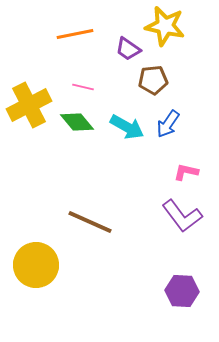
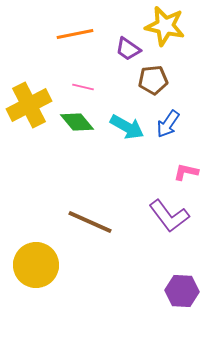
purple L-shape: moved 13 px left
